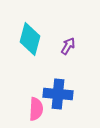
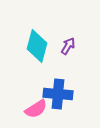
cyan diamond: moved 7 px right, 7 px down
pink semicircle: rotated 55 degrees clockwise
